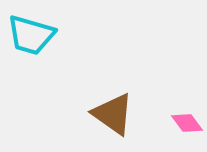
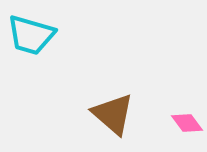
brown triangle: rotated 6 degrees clockwise
